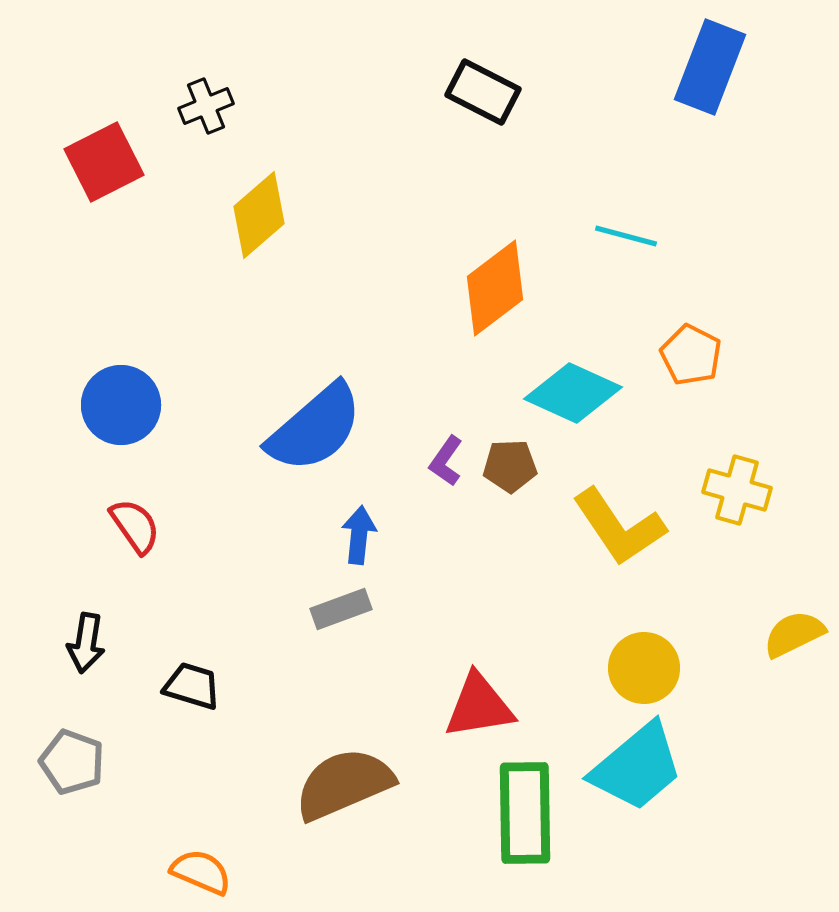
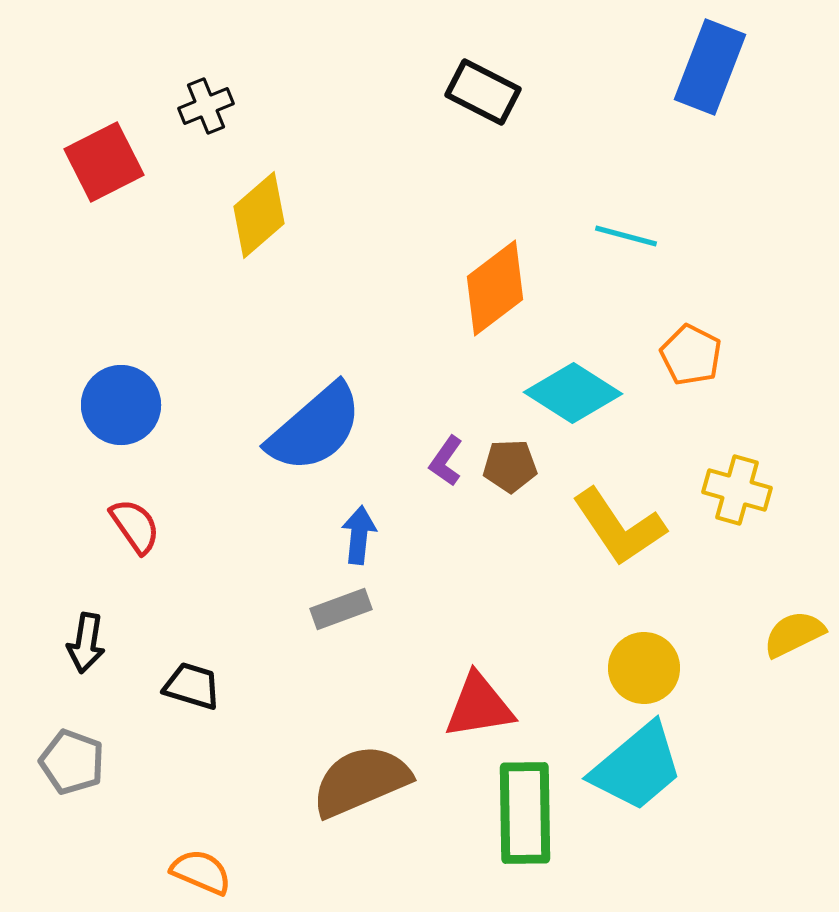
cyan diamond: rotated 8 degrees clockwise
brown semicircle: moved 17 px right, 3 px up
